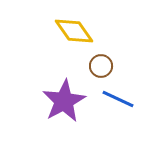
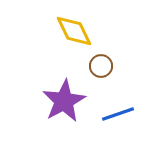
yellow diamond: rotated 9 degrees clockwise
blue line: moved 15 px down; rotated 44 degrees counterclockwise
